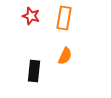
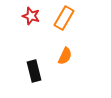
orange rectangle: rotated 20 degrees clockwise
black rectangle: rotated 20 degrees counterclockwise
